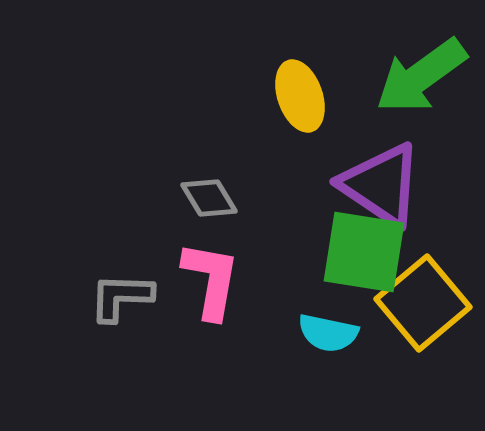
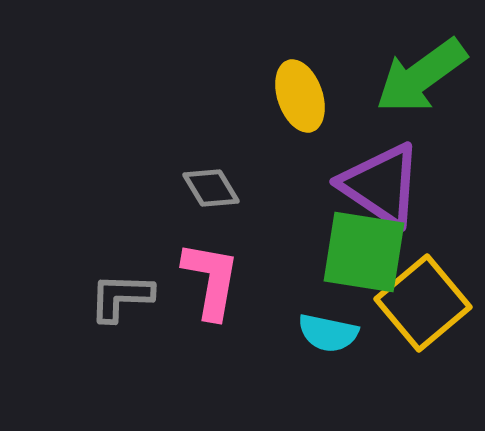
gray diamond: moved 2 px right, 10 px up
